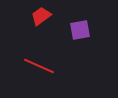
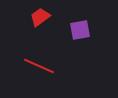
red trapezoid: moved 1 px left, 1 px down
